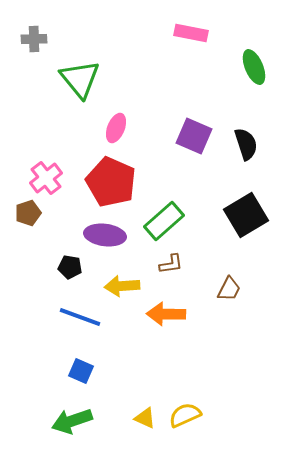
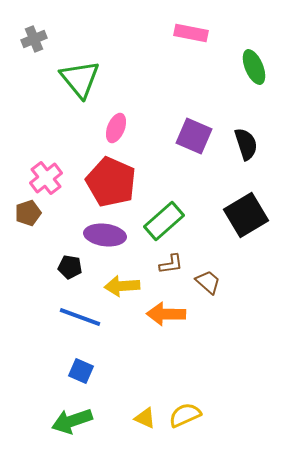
gray cross: rotated 20 degrees counterclockwise
brown trapezoid: moved 21 px left, 7 px up; rotated 76 degrees counterclockwise
